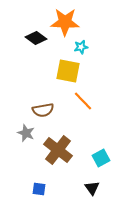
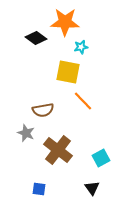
yellow square: moved 1 px down
